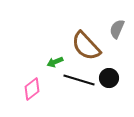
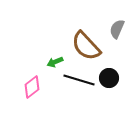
pink diamond: moved 2 px up
